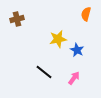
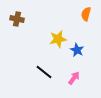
brown cross: rotated 24 degrees clockwise
